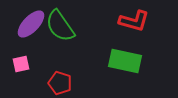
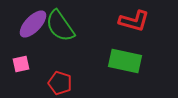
purple ellipse: moved 2 px right
